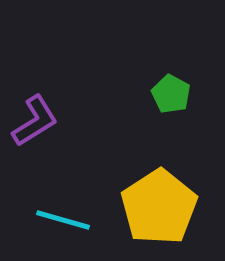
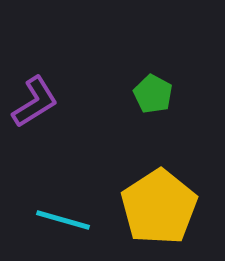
green pentagon: moved 18 px left
purple L-shape: moved 19 px up
